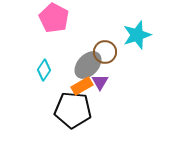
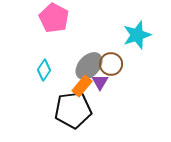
brown circle: moved 6 px right, 12 px down
gray ellipse: moved 1 px right, 1 px down
orange rectangle: rotated 20 degrees counterclockwise
black pentagon: rotated 12 degrees counterclockwise
